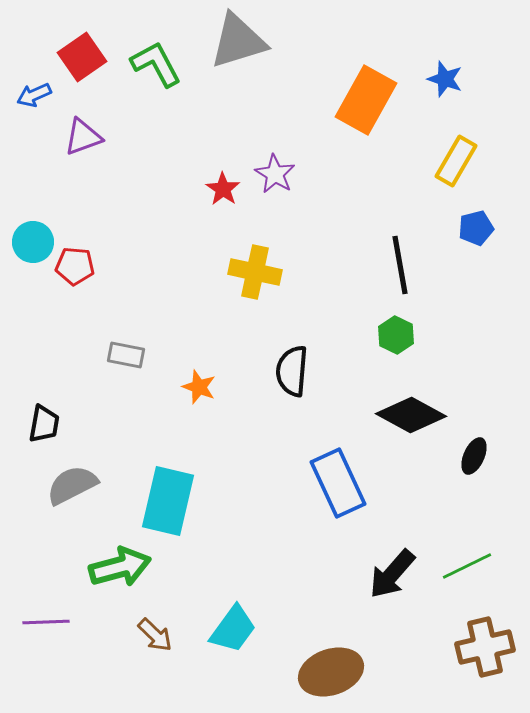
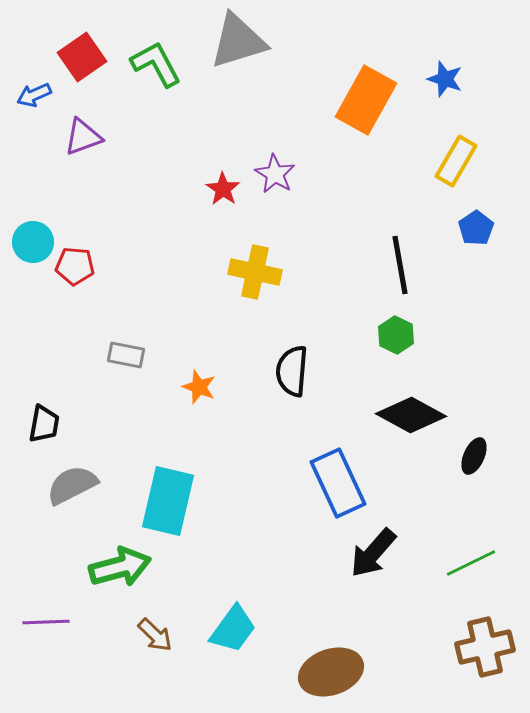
blue pentagon: rotated 20 degrees counterclockwise
green line: moved 4 px right, 3 px up
black arrow: moved 19 px left, 21 px up
